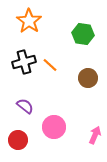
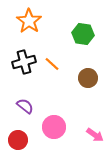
orange line: moved 2 px right, 1 px up
pink arrow: rotated 102 degrees clockwise
